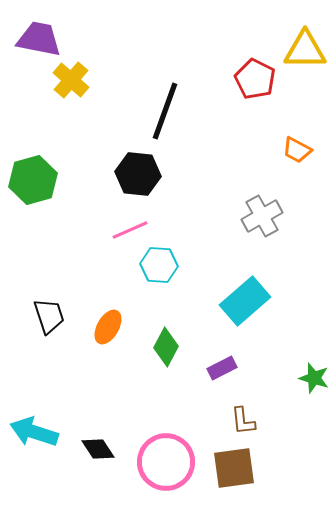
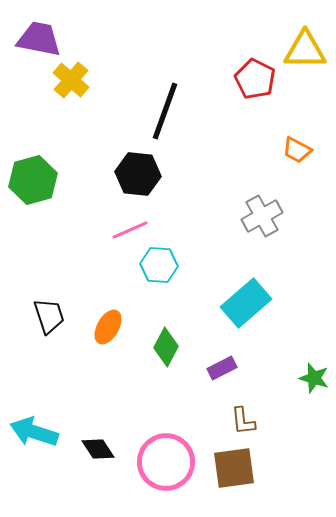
cyan rectangle: moved 1 px right, 2 px down
